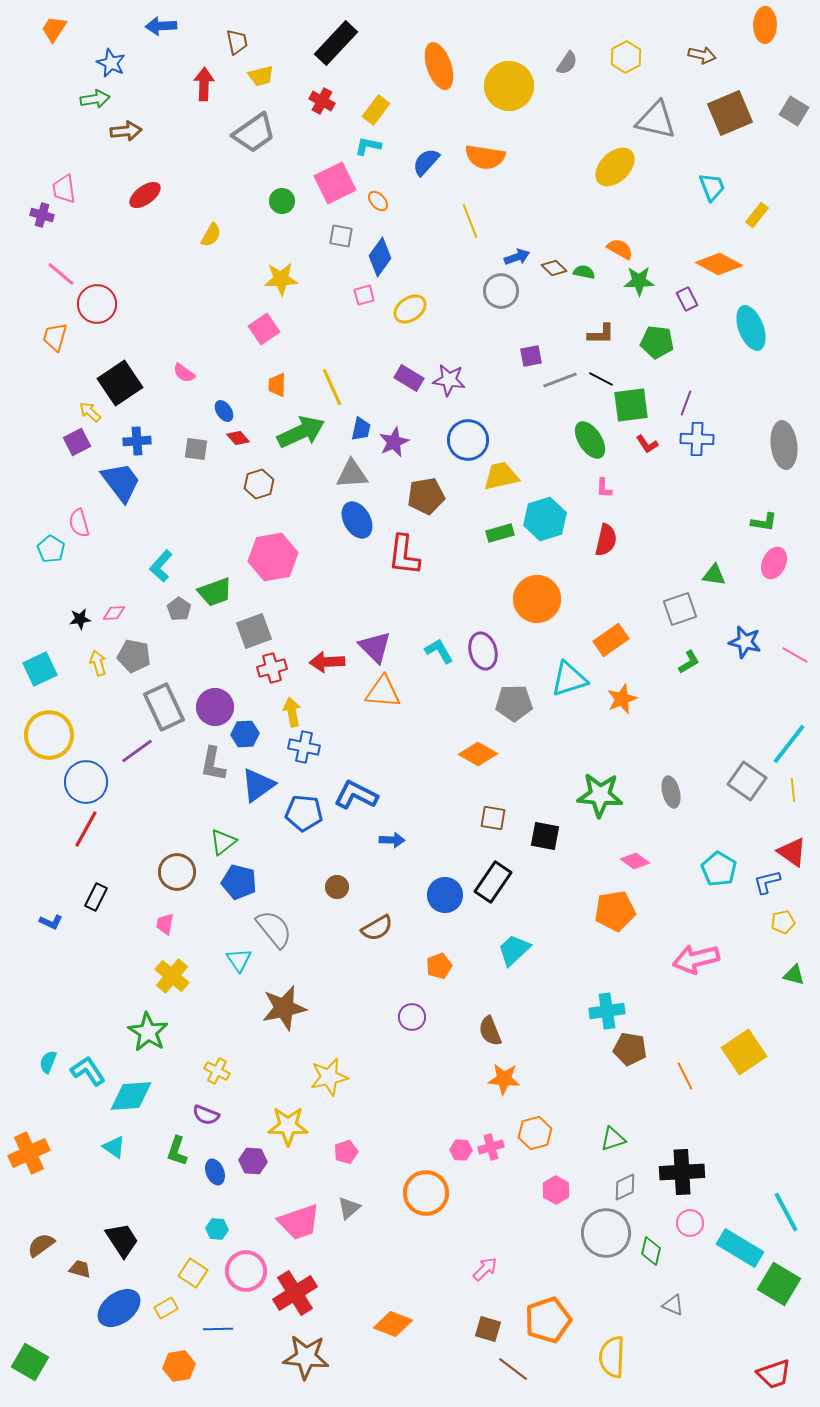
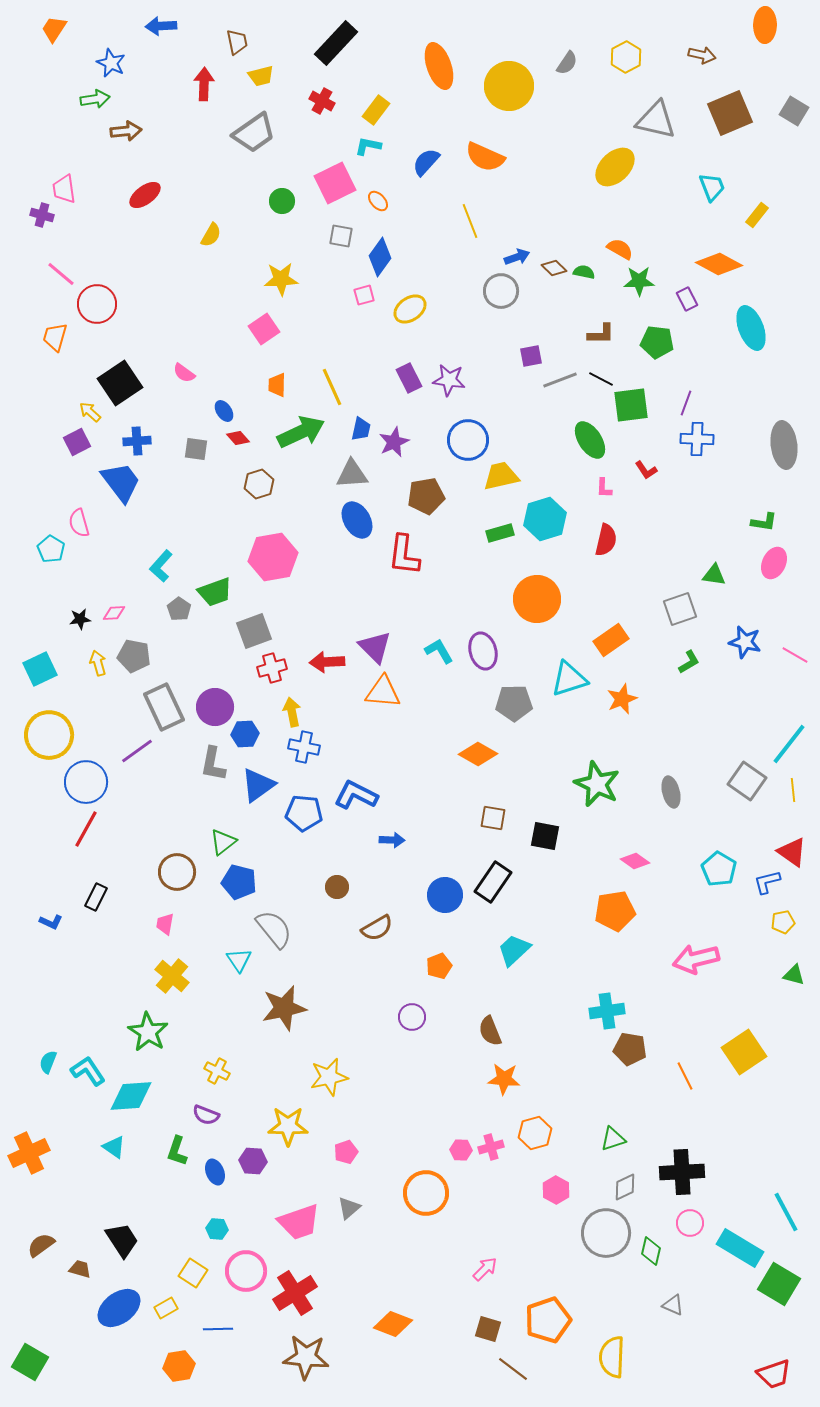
orange semicircle at (485, 157): rotated 15 degrees clockwise
purple rectangle at (409, 378): rotated 32 degrees clockwise
red L-shape at (647, 444): moved 1 px left, 26 px down
green star at (600, 795): moved 3 px left, 11 px up; rotated 21 degrees clockwise
